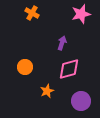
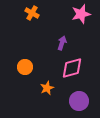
pink diamond: moved 3 px right, 1 px up
orange star: moved 3 px up
purple circle: moved 2 px left
